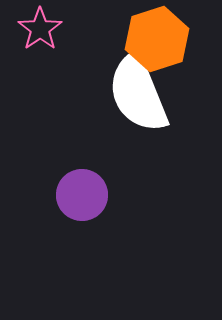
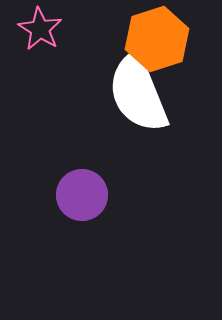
pink star: rotated 6 degrees counterclockwise
